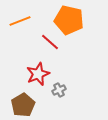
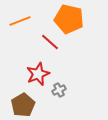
orange pentagon: moved 1 px up
